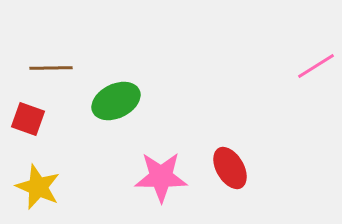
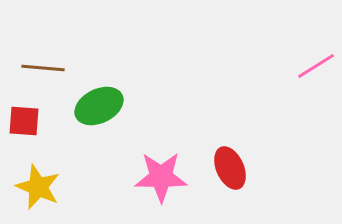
brown line: moved 8 px left; rotated 6 degrees clockwise
green ellipse: moved 17 px left, 5 px down
red square: moved 4 px left, 2 px down; rotated 16 degrees counterclockwise
red ellipse: rotated 6 degrees clockwise
